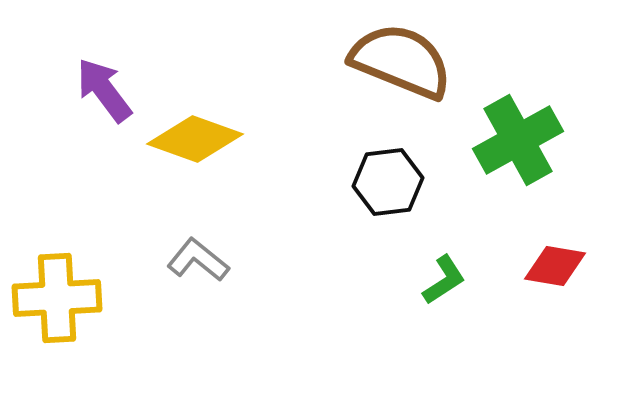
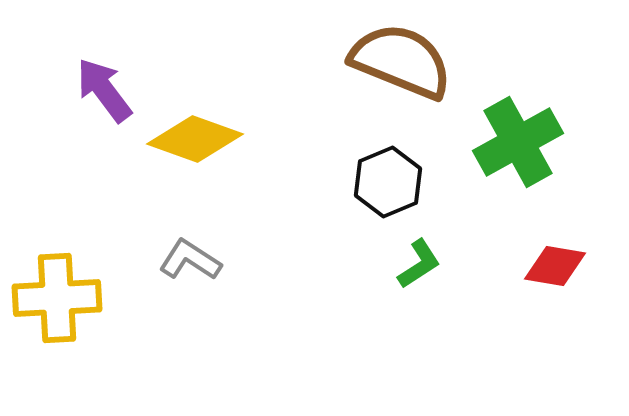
green cross: moved 2 px down
black hexagon: rotated 16 degrees counterclockwise
gray L-shape: moved 8 px left; rotated 6 degrees counterclockwise
green L-shape: moved 25 px left, 16 px up
